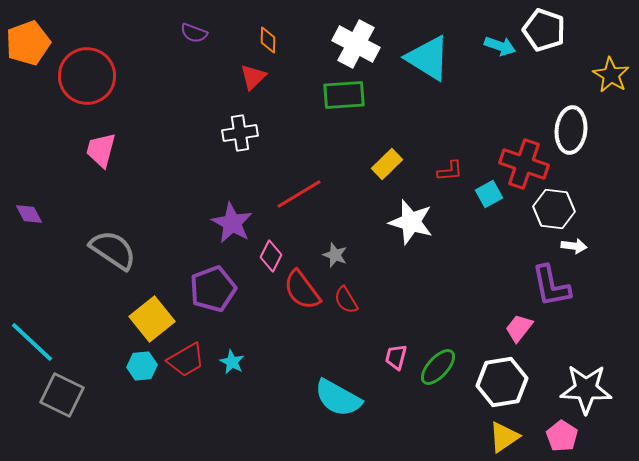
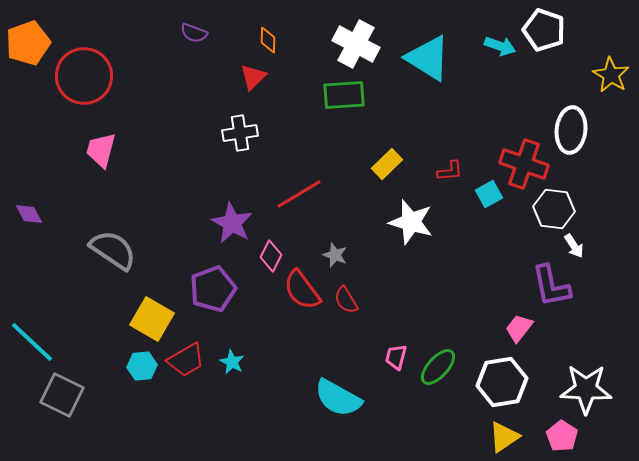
red circle at (87, 76): moved 3 px left
white arrow at (574, 246): rotated 50 degrees clockwise
yellow square at (152, 319): rotated 21 degrees counterclockwise
